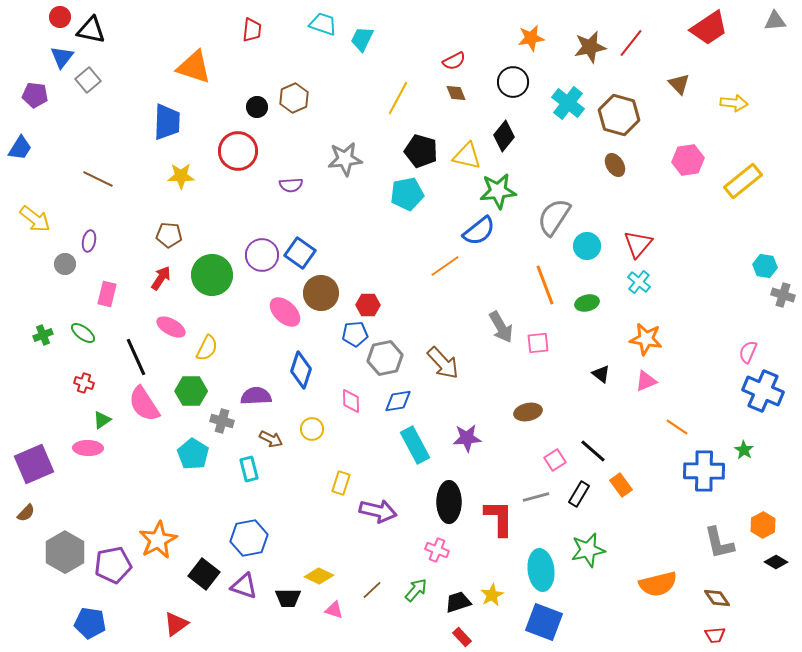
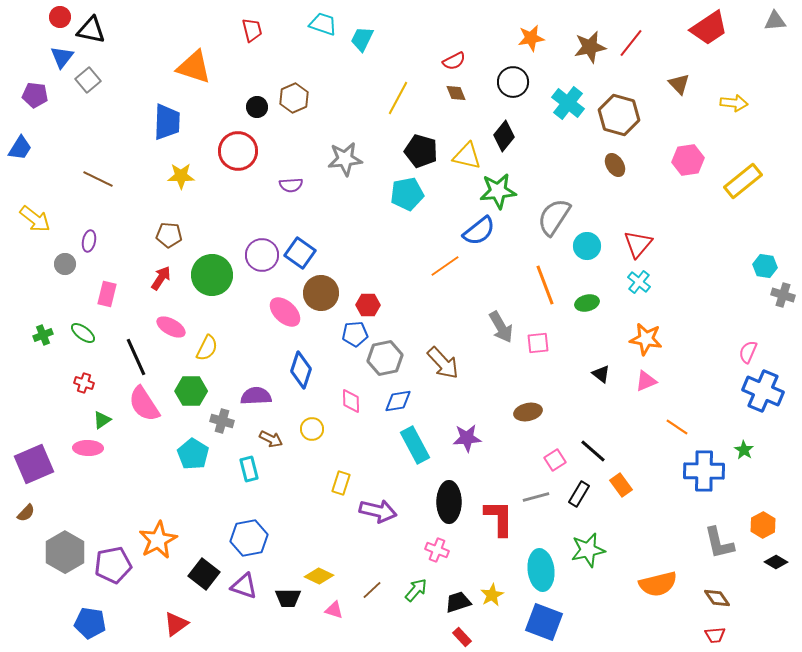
red trapezoid at (252, 30): rotated 20 degrees counterclockwise
